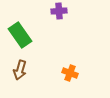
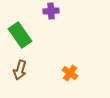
purple cross: moved 8 px left
orange cross: rotated 14 degrees clockwise
